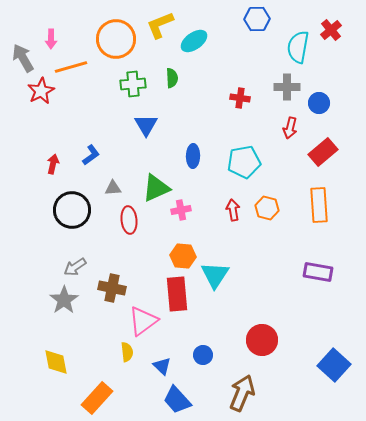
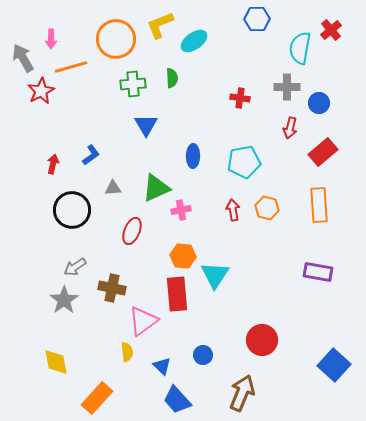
cyan semicircle at (298, 47): moved 2 px right, 1 px down
red ellipse at (129, 220): moved 3 px right, 11 px down; rotated 28 degrees clockwise
